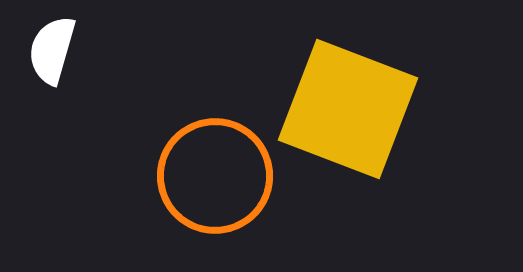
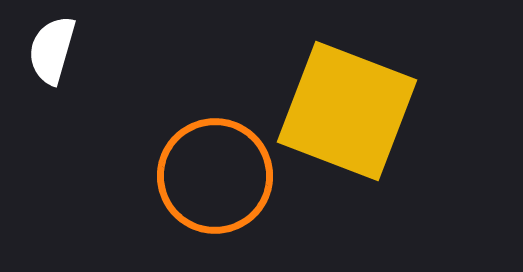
yellow square: moved 1 px left, 2 px down
